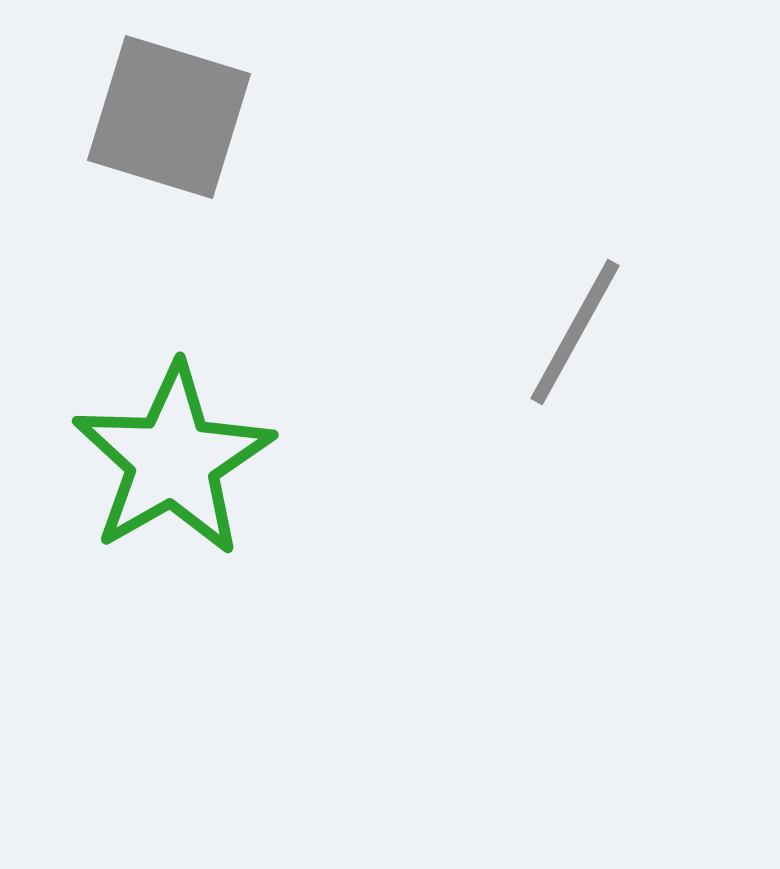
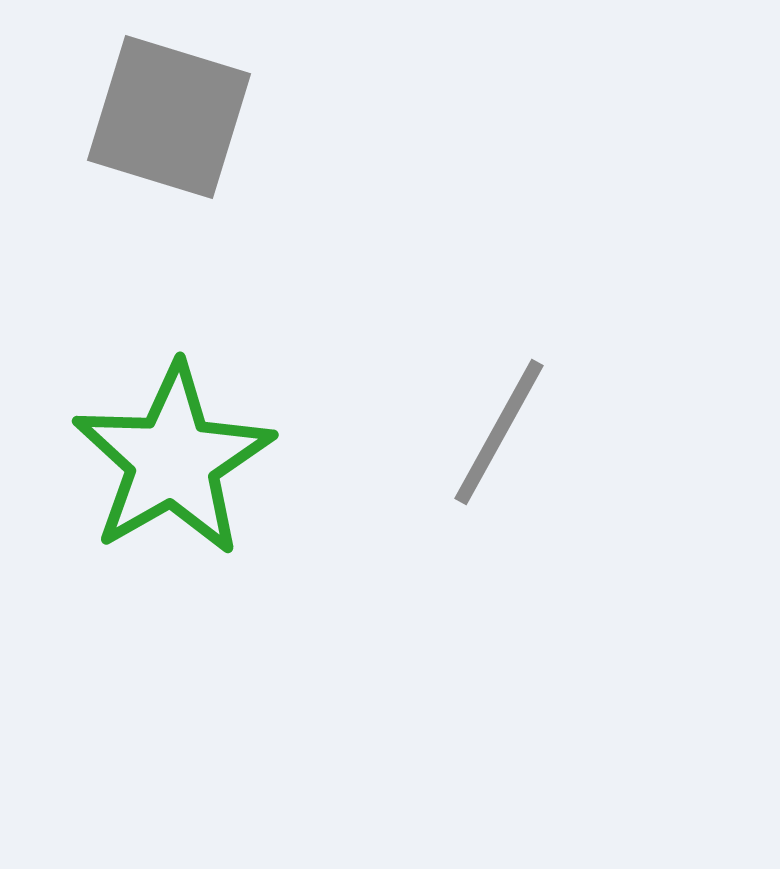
gray line: moved 76 px left, 100 px down
